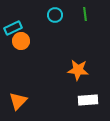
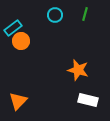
green line: rotated 24 degrees clockwise
cyan rectangle: rotated 12 degrees counterclockwise
orange star: rotated 10 degrees clockwise
white rectangle: rotated 18 degrees clockwise
